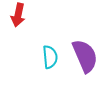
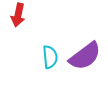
purple semicircle: rotated 76 degrees clockwise
